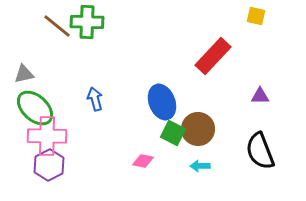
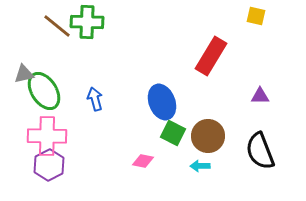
red rectangle: moved 2 px left; rotated 12 degrees counterclockwise
green ellipse: moved 9 px right, 17 px up; rotated 15 degrees clockwise
brown circle: moved 10 px right, 7 px down
